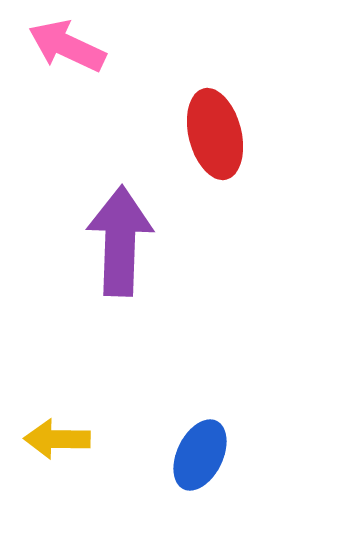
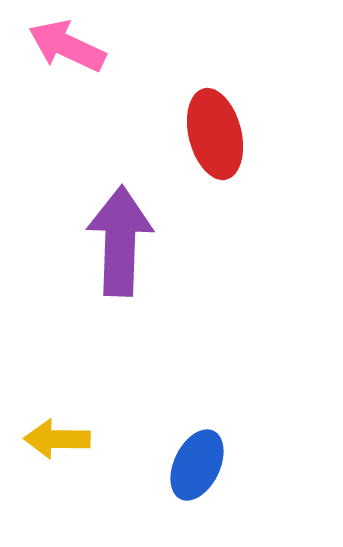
blue ellipse: moved 3 px left, 10 px down
